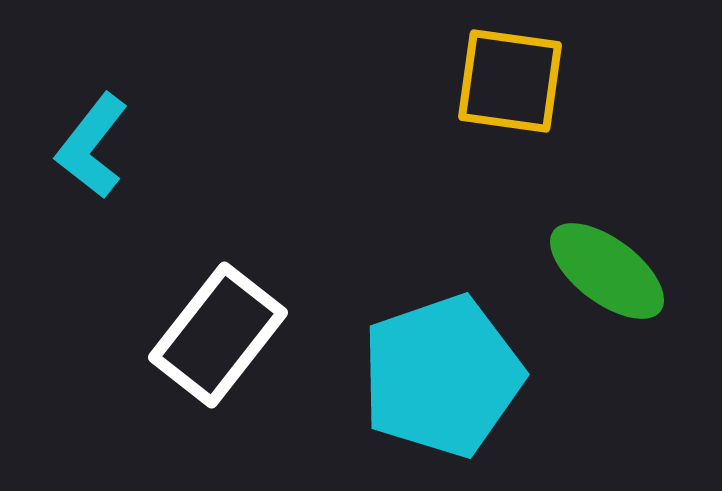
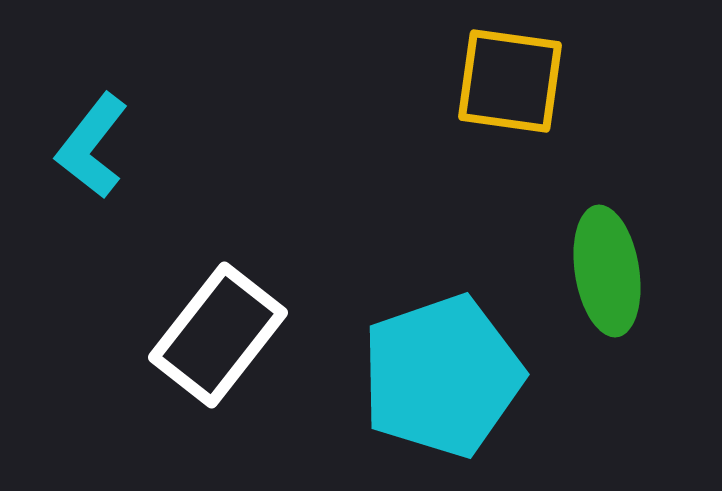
green ellipse: rotated 44 degrees clockwise
